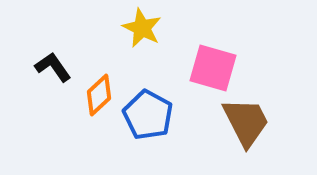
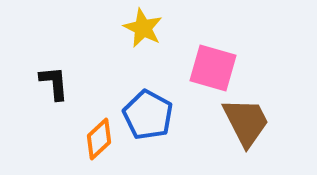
yellow star: moved 1 px right
black L-shape: moved 1 px right, 16 px down; rotated 30 degrees clockwise
orange diamond: moved 44 px down
